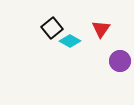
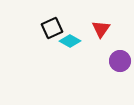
black square: rotated 15 degrees clockwise
